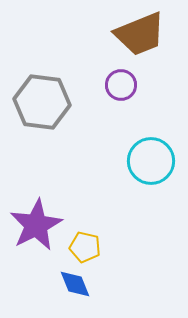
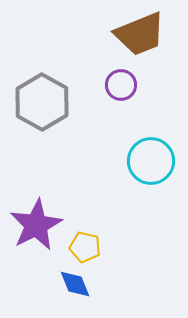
gray hexagon: rotated 22 degrees clockwise
